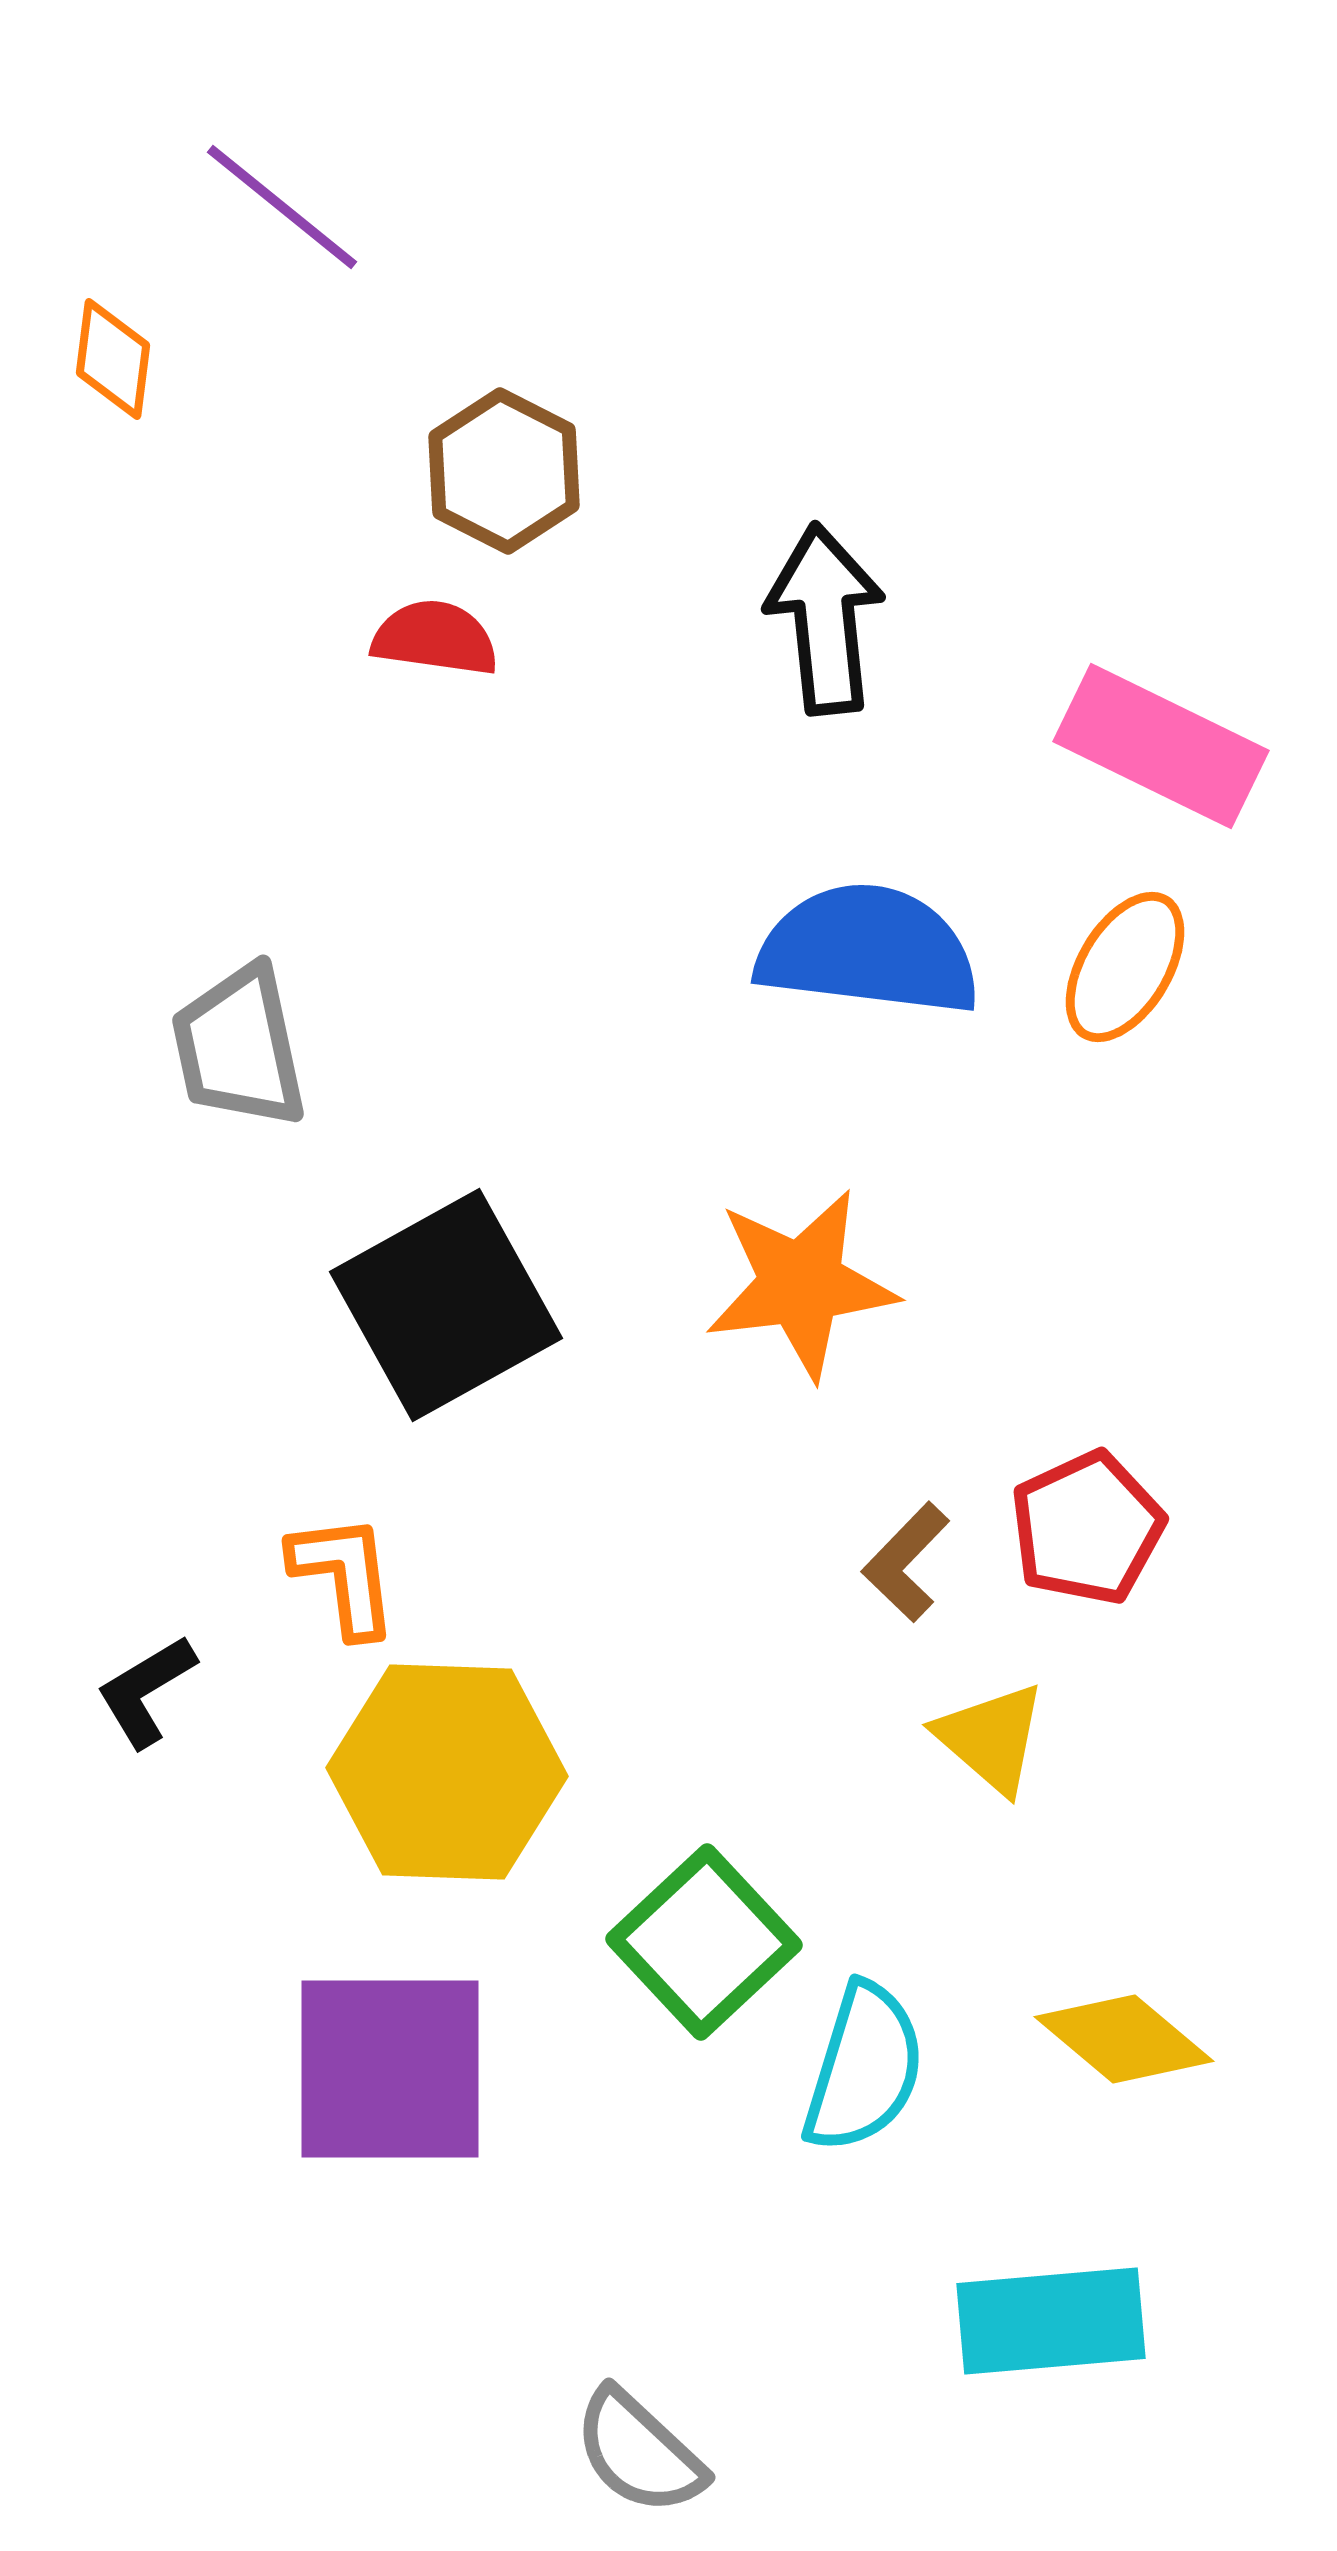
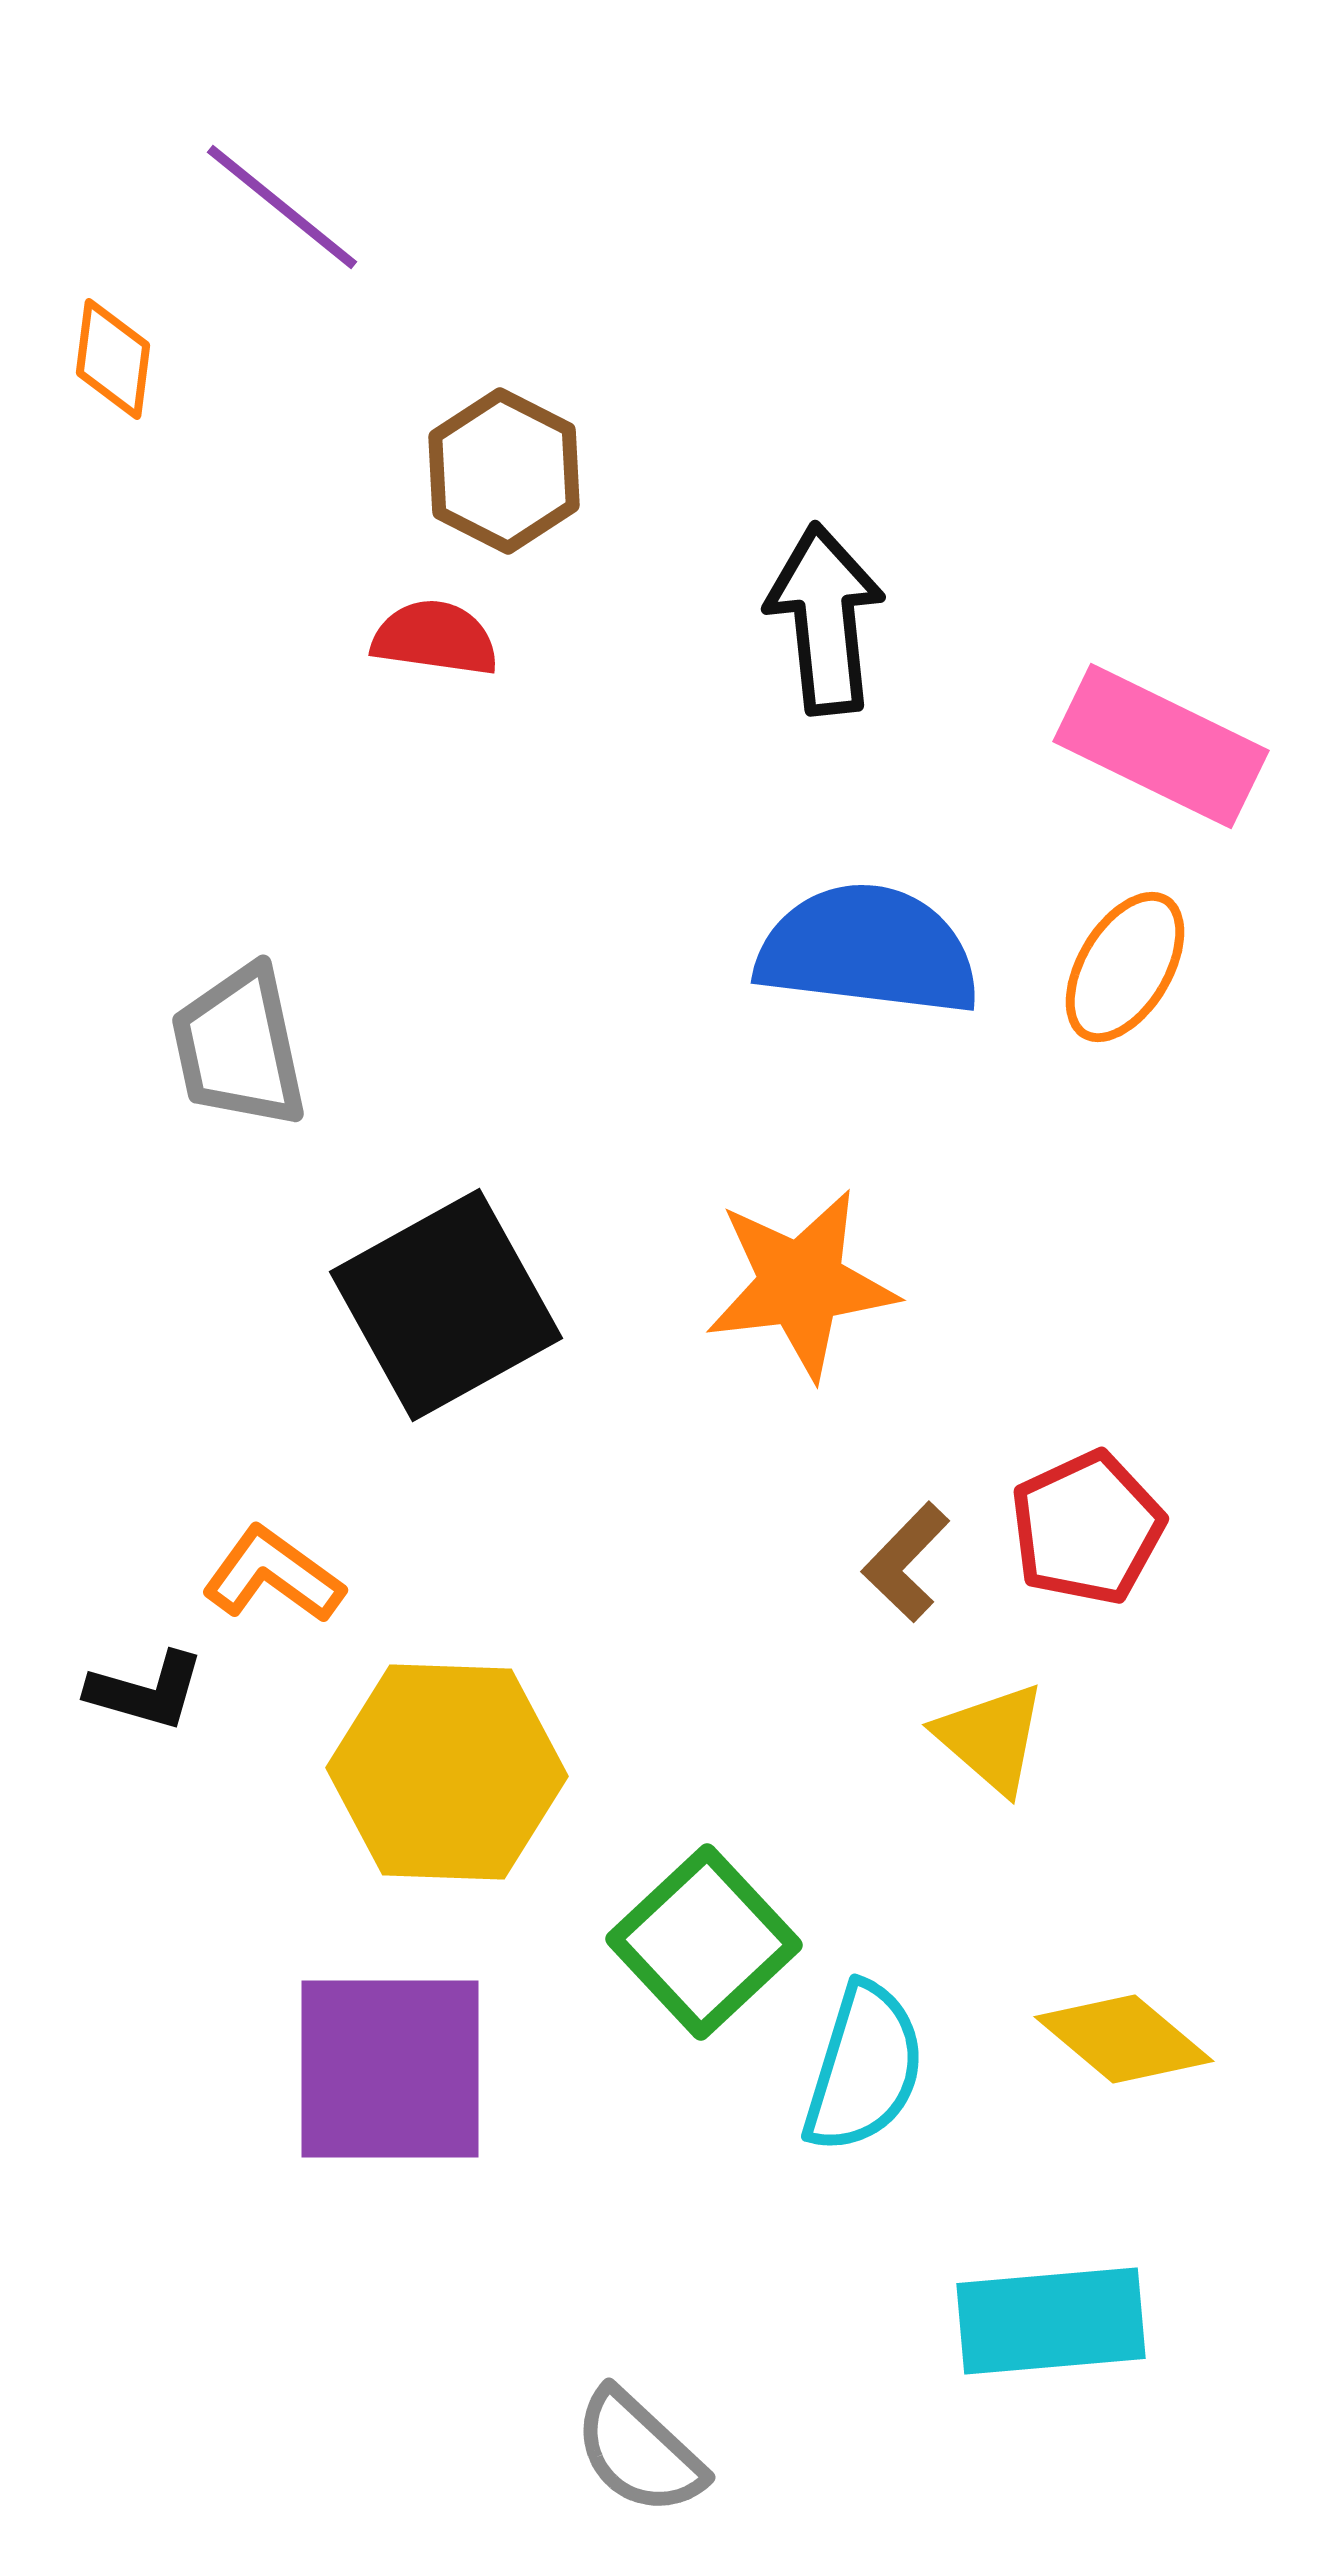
orange L-shape: moved 71 px left; rotated 47 degrees counterclockwise
black L-shape: rotated 133 degrees counterclockwise
